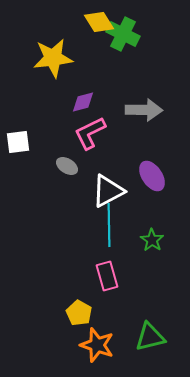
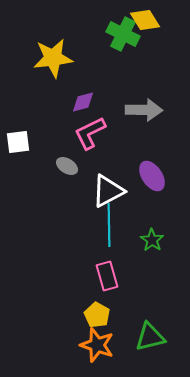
yellow diamond: moved 46 px right, 2 px up
yellow pentagon: moved 18 px right, 2 px down
